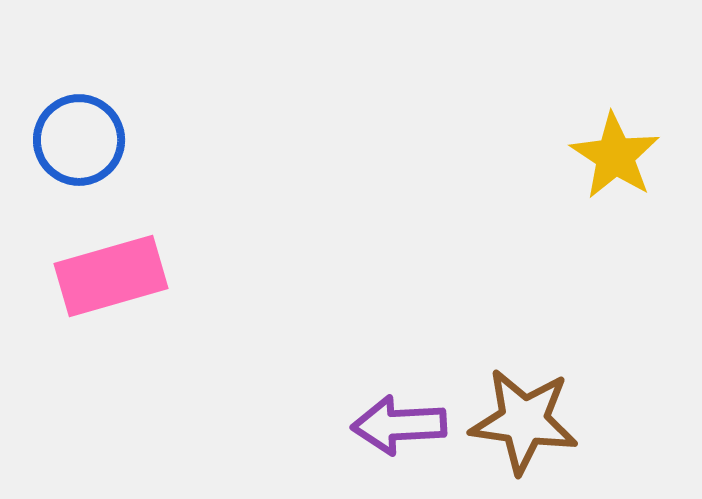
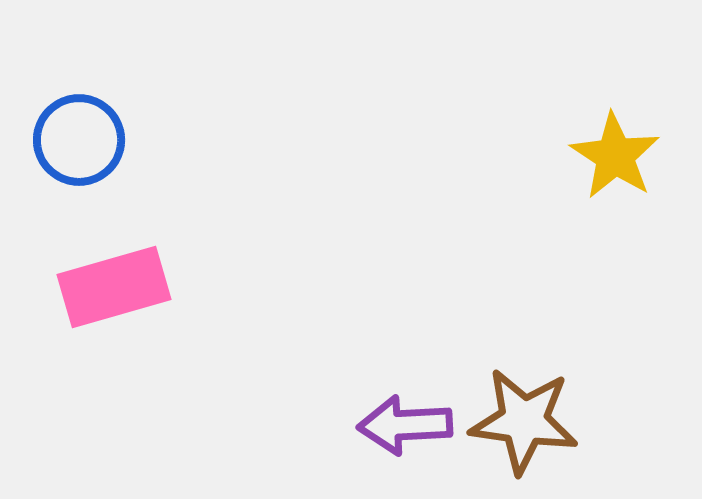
pink rectangle: moved 3 px right, 11 px down
purple arrow: moved 6 px right
